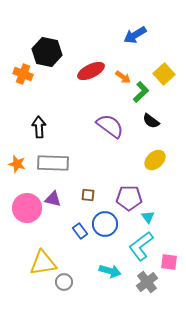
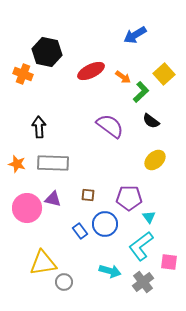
cyan triangle: moved 1 px right
gray cross: moved 4 px left
